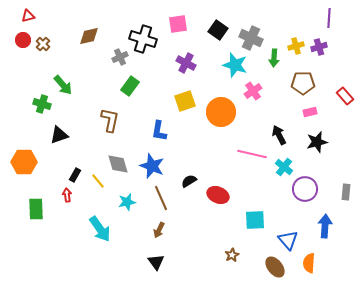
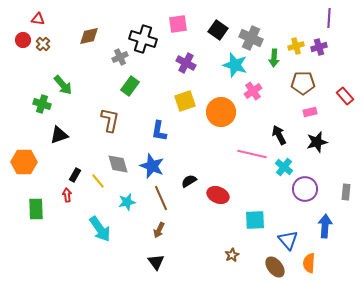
red triangle at (28, 16): moved 10 px right, 3 px down; rotated 24 degrees clockwise
